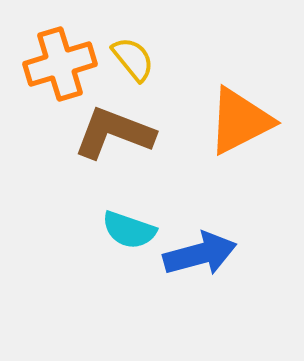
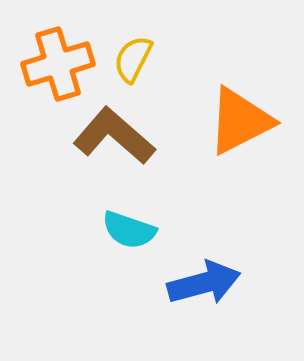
yellow semicircle: rotated 114 degrees counterclockwise
orange cross: moved 2 px left
brown L-shape: moved 3 px down; rotated 20 degrees clockwise
blue arrow: moved 4 px right, 29 px down
